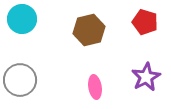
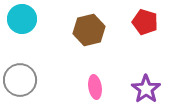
purple star: moved 12 px down; rotated 8 degrees counterclockwise
